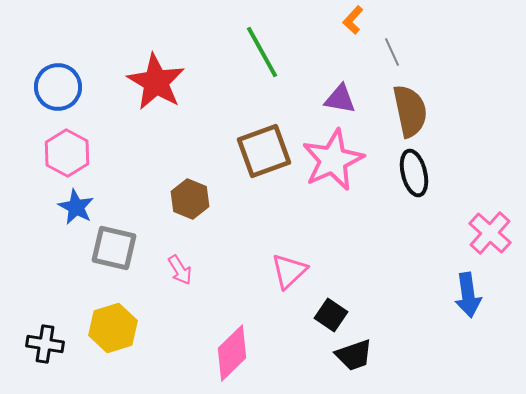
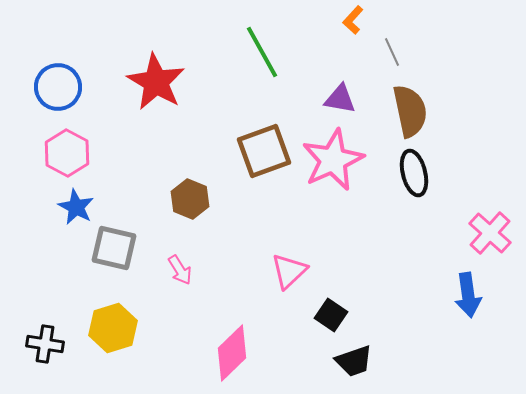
black trapezoid: moved 6 px down
